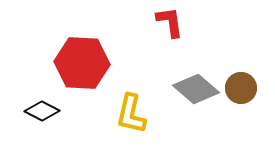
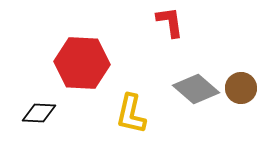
black diamond: moved 3 px left, 2 px down; rotated 24 degrees counterclockwise
